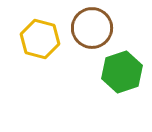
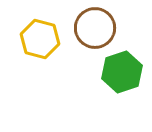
brown circle: moved 3 px right
